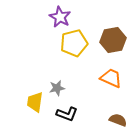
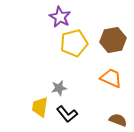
gray star: moved 2 px right
yellow trapezoid: moved 5 px right, 5 px down
black L-shape: rotated 30 degrees clockwise
